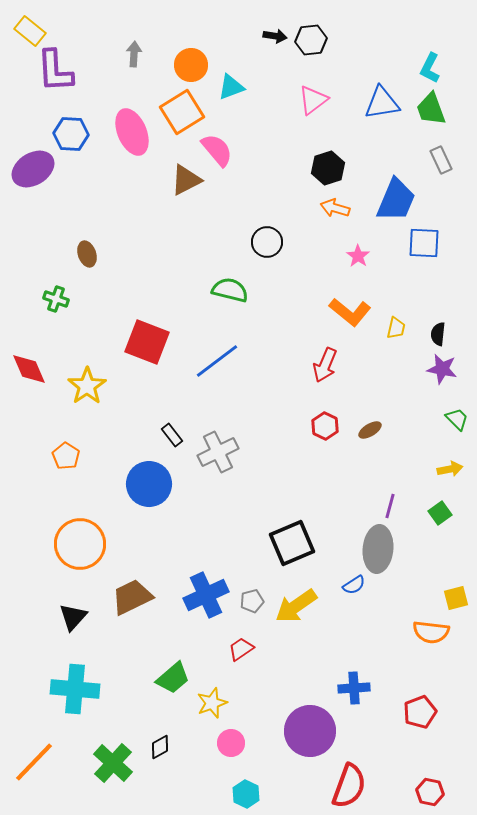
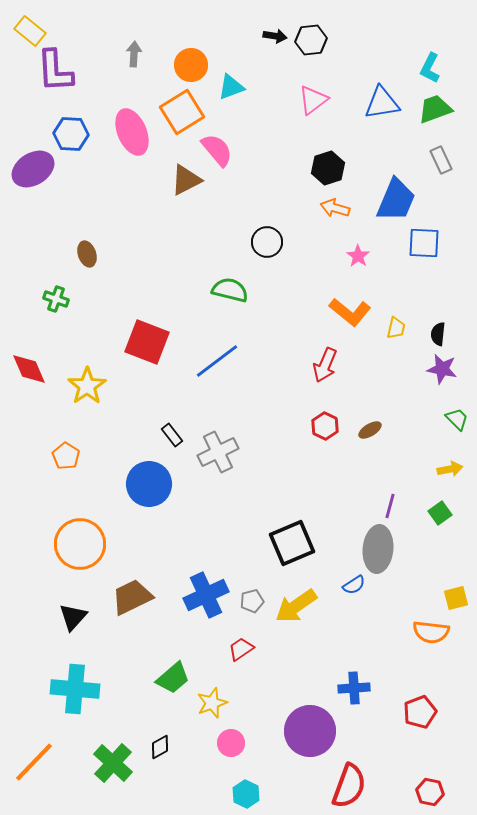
green trapezoid at (431, 109): moved 4 px right; rotated 90 degrees clockwise
